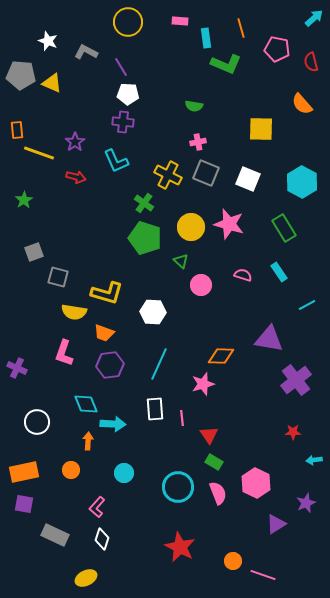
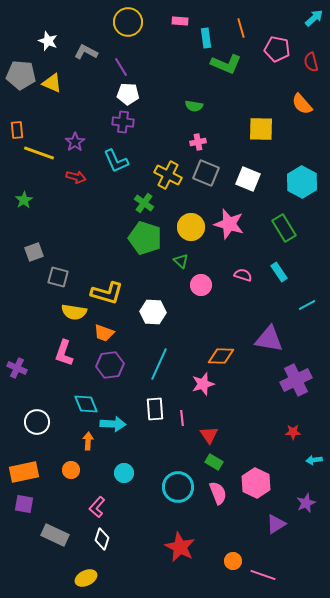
purple cross at (296, 380): rotated 12 degrees clockwise
